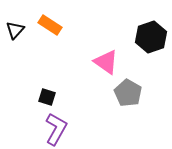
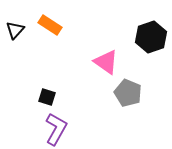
gray pentagon: rotated 8 degrees counterclockwise
